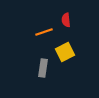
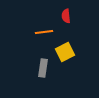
red semicircle: moved 4 px up
orange line: rotated 12 degrees clockwise
